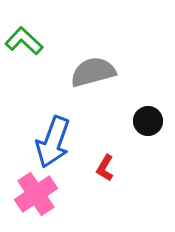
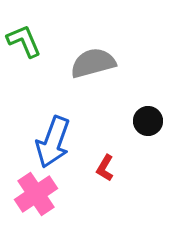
green L-shape: rotated 24 degrees clockwise
gray semicircle: moved 9 px up
